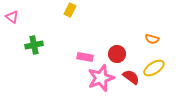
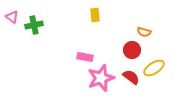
yellow rectangle: moved 25 px right, 5 px down; rotated 32 degrees counterclockwise
orange semicircle: moved 8 px left, 7 px up
green cross: moved 20 px up
red circle: moved 15 px right, 4 px up
